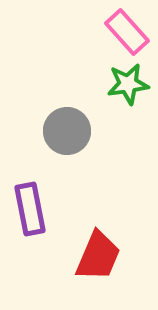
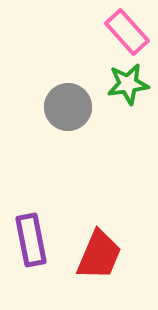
gray circle: moved 1 px right, 24 px up
purple rectangle: moved 1 px right, 31 px down
red trapezoid: moved 1 px right, 1 px up
